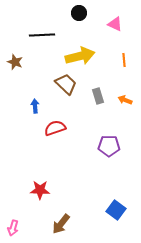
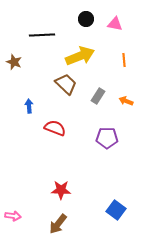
black circle: moved 7 px right, 6 px down
pink triangle: rotated 14 degrees counterclockwise
yellow arrow: rotated 8 degrees counterclockwise
brown star: moved 1 px left
gray rectangle: rotated 49 degrees clockwise
orange arrow: moved 1 px right, 1 px down
blue arrow: moved 6 px left
red semicircle: rotated 40 degrees clockwise
purple pentagon: moved 2 px left, 8 px up
red star: moved 21 px right
brown arrow: moved 3 px left
pink arrow: moved 12 px up; rotated 98 degrees counterclockwise
